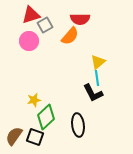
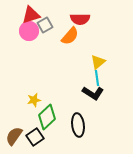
pink circle: moved 10 px up
black L-shape: rotated 30 degrees counterclockwise
green diamond: moved 1 px right
black square: rotated 36 degrees clockwise
